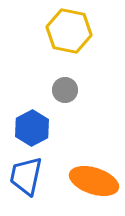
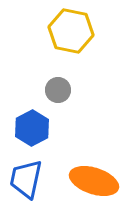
yellow hexagon: moved 2 px right
gray circle: moved 7 px left
blue trapezoid: moved 3 px down
